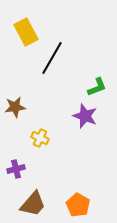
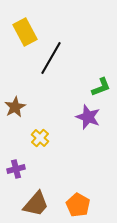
yellow rectangle: moved 1 px left
black line: moved 1 px left
green L-shape: moved 4 px right
brown star: rotated 20 degrees counterclockwise
purple star: moved 3 px right, 1 px down
yellow cross: rotated 18 degrees clockwise
brown trapezoid: moved 3 px right
